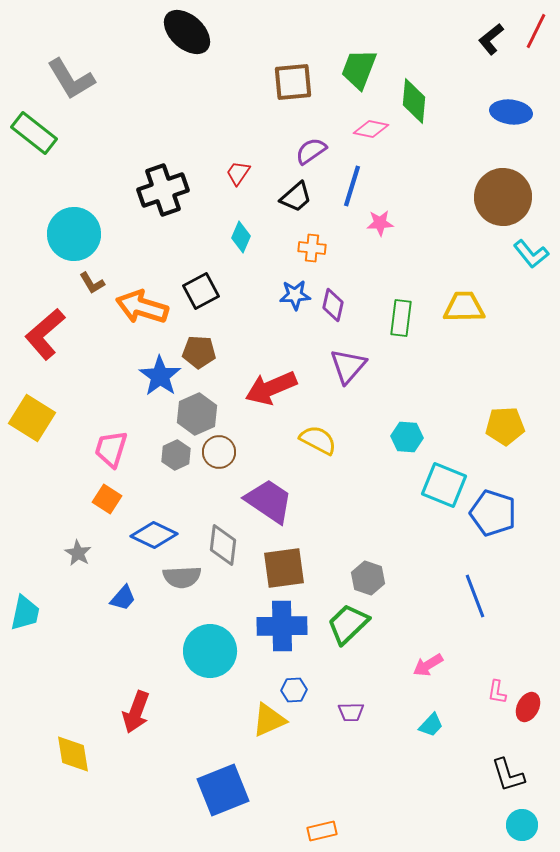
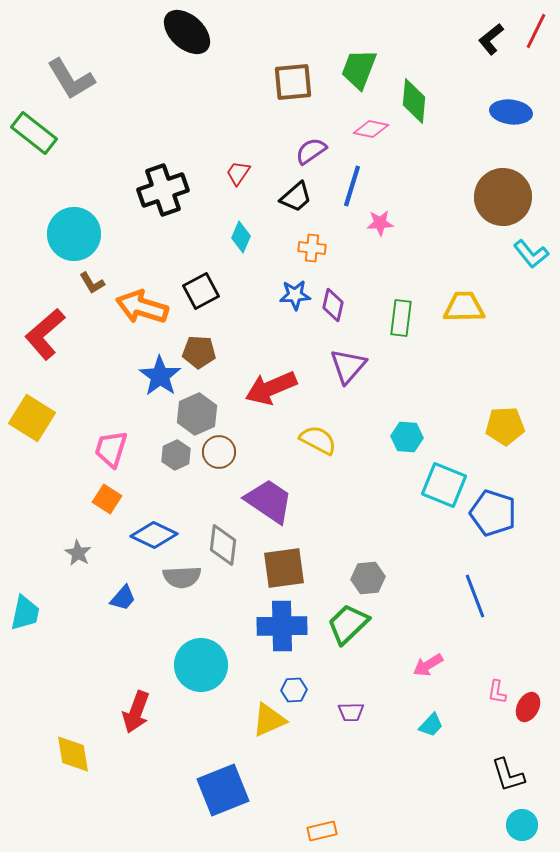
gray hexagon at (368, 578): rotated 24 degrees counterclockwise
cyan circle at (210, 651): moved 9 px left, 14 px down
